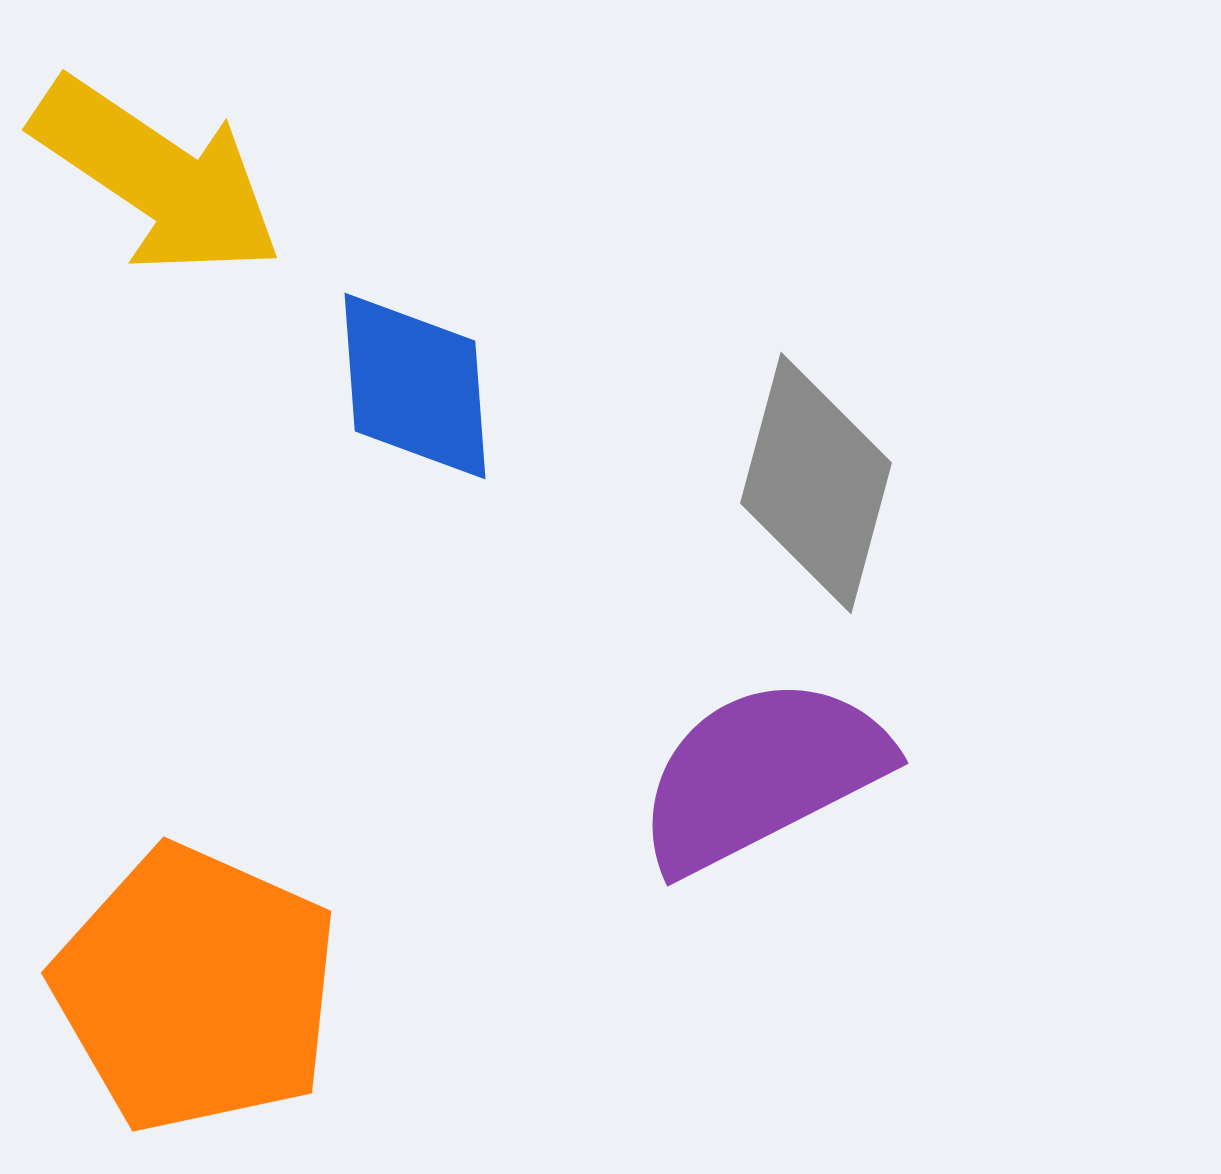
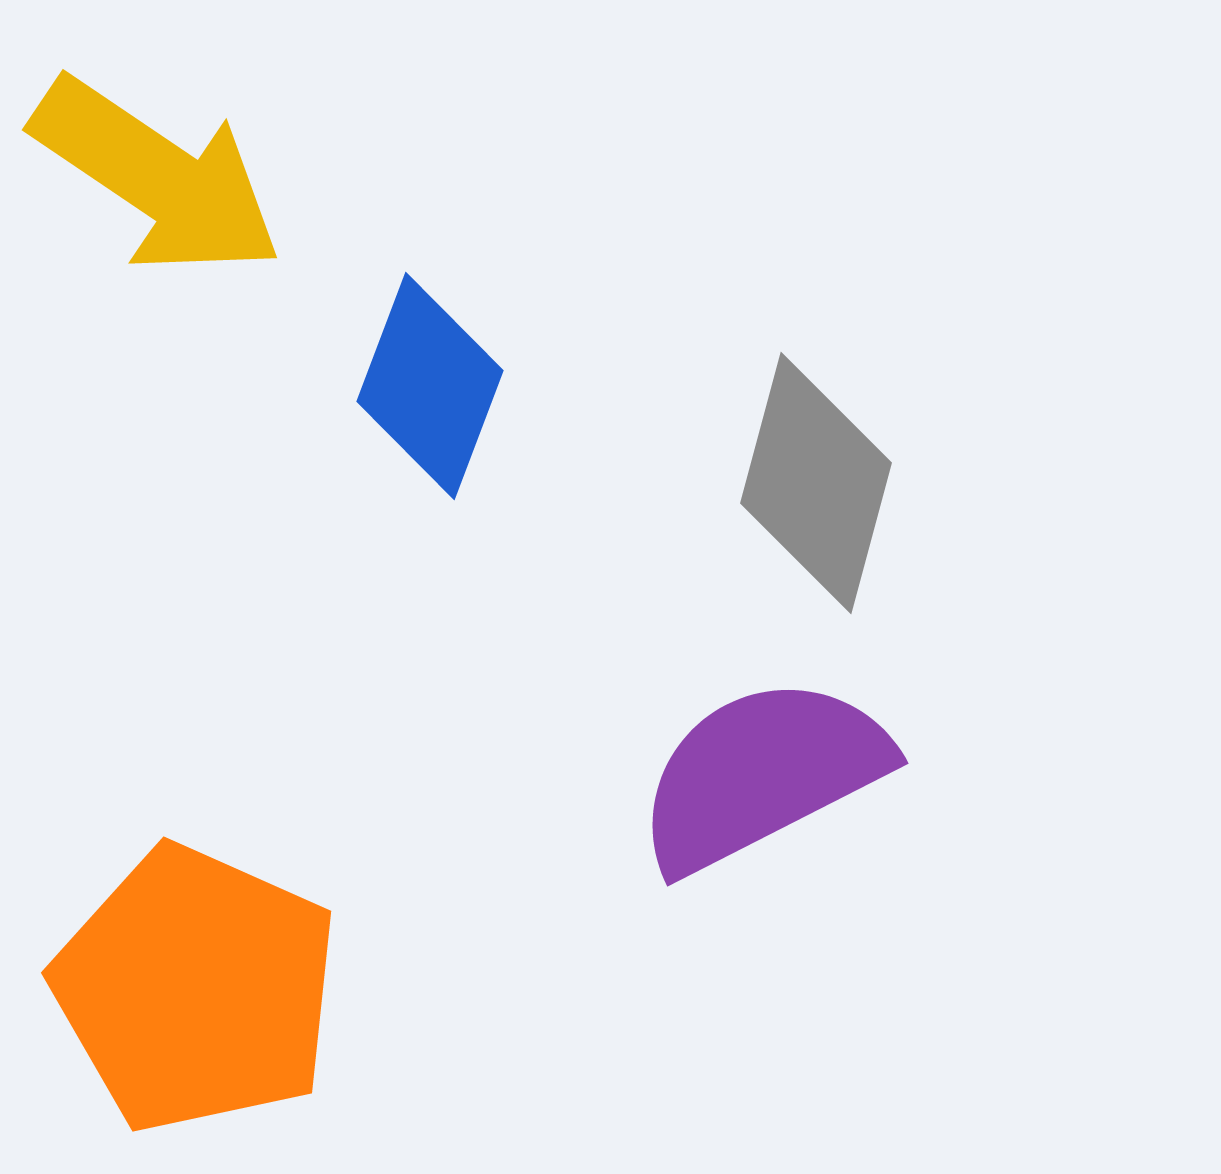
blue diamond: moved 15 px right; rotated 25 degrees clockwise
